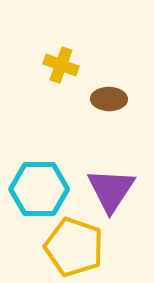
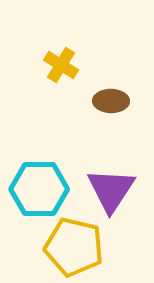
yellow cross: rotated 12 degrees clockwise
brown ellipse: moved 2 px right, 2 px down
yellow pentagon: rotated 6 degrees counterclockwise
